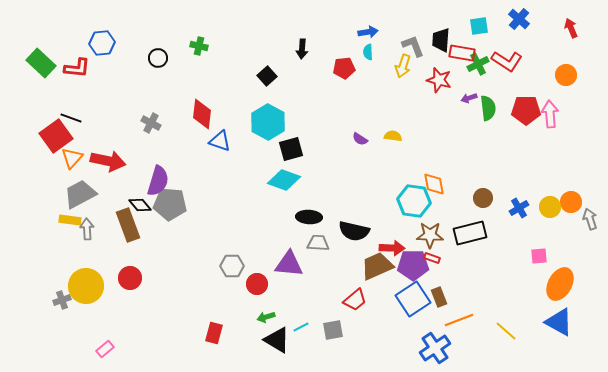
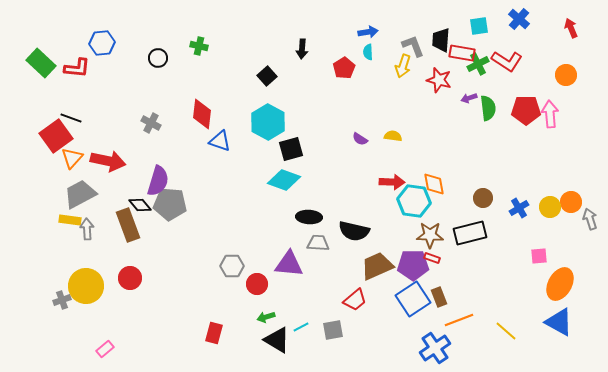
red pentagon at (344, 68): rotated 25 degrees counterclockwise
red arrow at (392, 248): moved 66 px up
